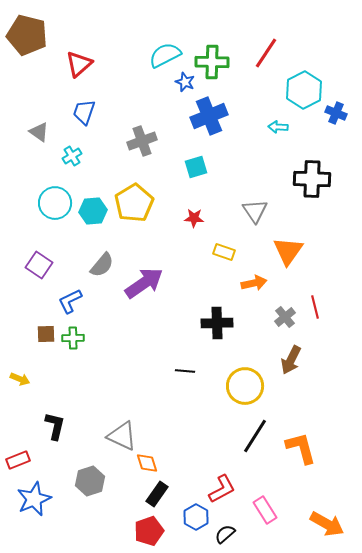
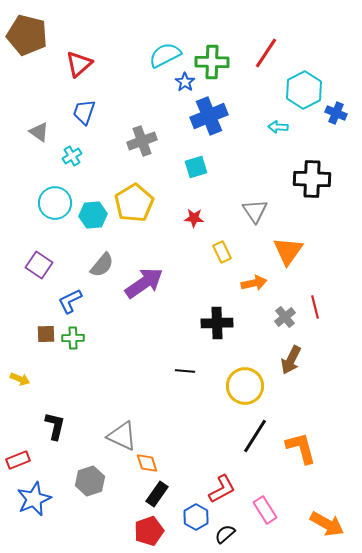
blue star at (185, 82): rotated 12 degrees clockwise
cyan hexagon at (93, 211): moved 4 px down
yellow rectangle at (224, 252): moved 2 px left; rotated 45 degrees clockwise
